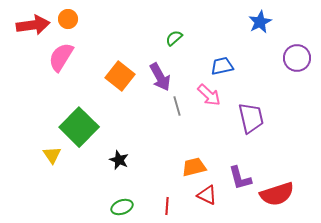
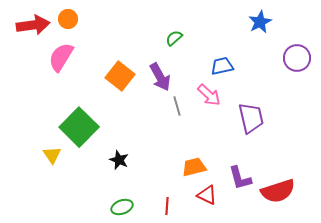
red semicircle: moved 1 px right, 3 px up
